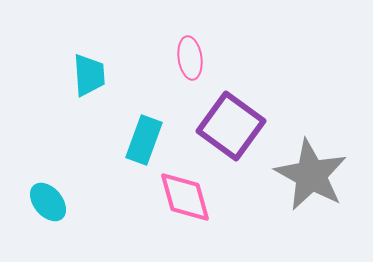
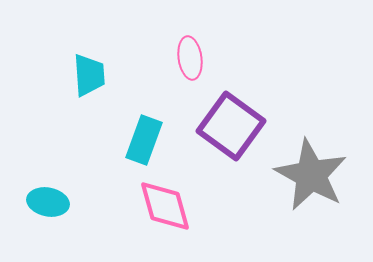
pink diamond: moved 20 px left, 9 px down
cyan ellipse: rotated 39 degrees counterclockwise
